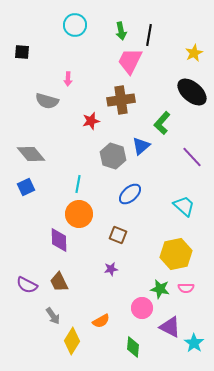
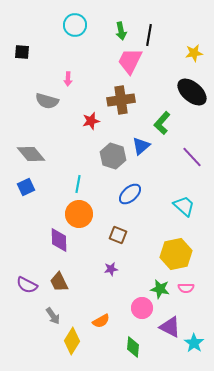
yellow star: rotated 18 degrees clockwise
